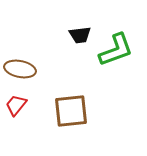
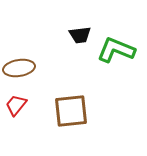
green L-shape: rotated 138 degrees counterclockwise
brown ellipse: moved 1 px left, 1 px up; rotated 20 degrees counterclockwise
